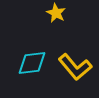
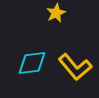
yellow star: rotated 18 degrees clockwise
